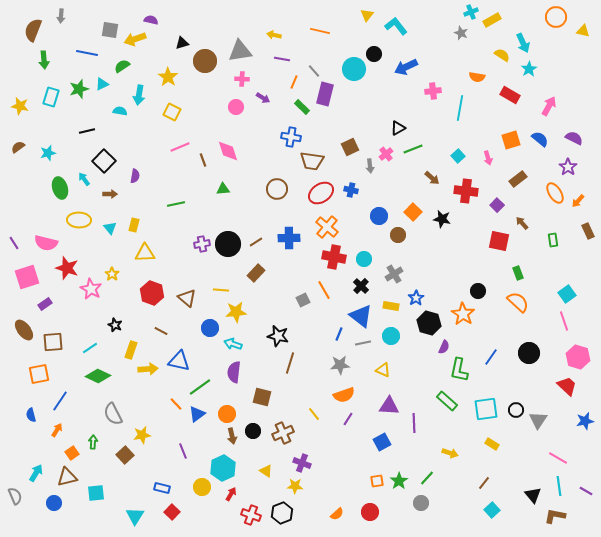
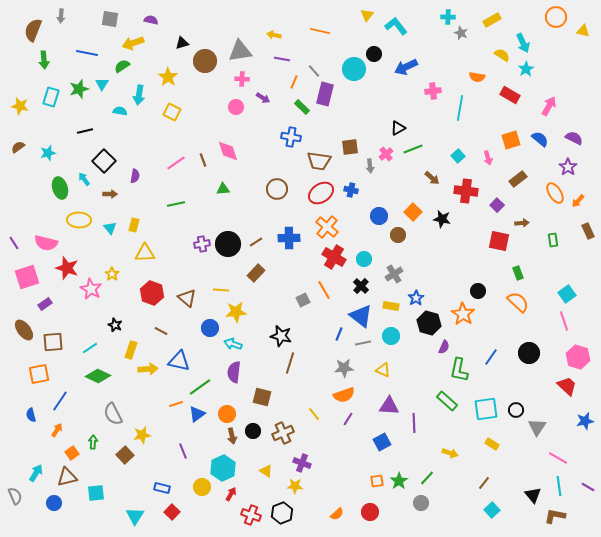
cyan cross at (471, 12): moved 23 px left, 5 px down; rotated 24 degrees clockwise
gray square at (110, 30): moved 11 px up
yellow arrow at (135, 39): moved 2 px left, 4 px down
cyan star at (529, 69): moved 3 px left
cyan triangle at (102, 84): rotated 32 degrees counterclockwise
black line at (87, 131): moved 2 px left
pink line at (180, 147): moved 4 px left, 16 px down; rotated 12 degrees counterclockwise
brown square at (350, 147): rotated 18 degrees clockwise
brown trapezoid at (312, 161): moved 7 px right
brown arrow at (522, 223): rotated 128 degrees clockwise
red cross at (334, 257): rotated 20 degrees clockwise
black star at (278, 336): moved 3 px right
gray star at (340, 365): moved 4 px right, 3 px down
orange line at (176, 404): rotated 64 degrees counterclockwise
gray triangle at (538, 420): moved 1 px left, 7 px down
purple line at (586, 491): moved 2 px right, 4 px up
